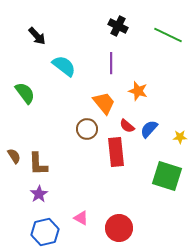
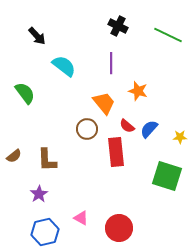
brown semicircle: rotated 84 degrees clockwise
brown L-shape: moved 9 px right, 4 px up
